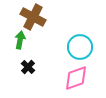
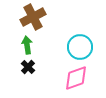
brown cross: rotated 35 degrees clockwise
green arrow: moved 7 px right, 5 px down; rotated 18 degrees counterclockwise
